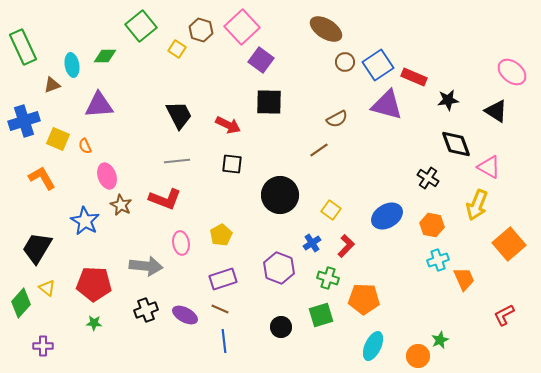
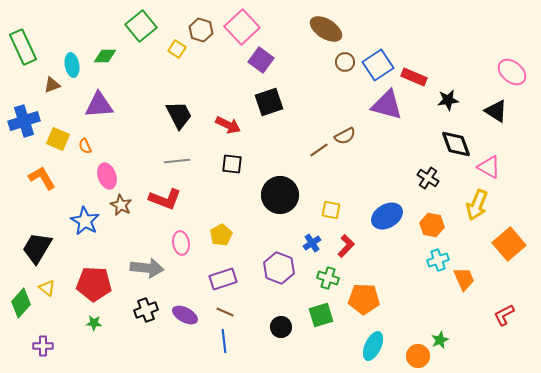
black square at (269, 102): rotated 20 degrees counterclockwise
brown semicircle at (337, 119): moved 8 px right, 17 px down
yellow square at (331, 210): rotated 24 degrees counterclockwise
gray arrow at (146, 266): moved 1 px right, 2 px down
brown line at (220, 309): moved 5 px right, 3 px down
